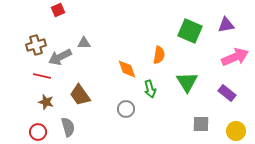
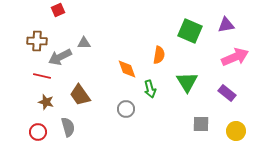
brown cross: moved 1 px right, 4 px up; rotated 18 degrees clockwise
